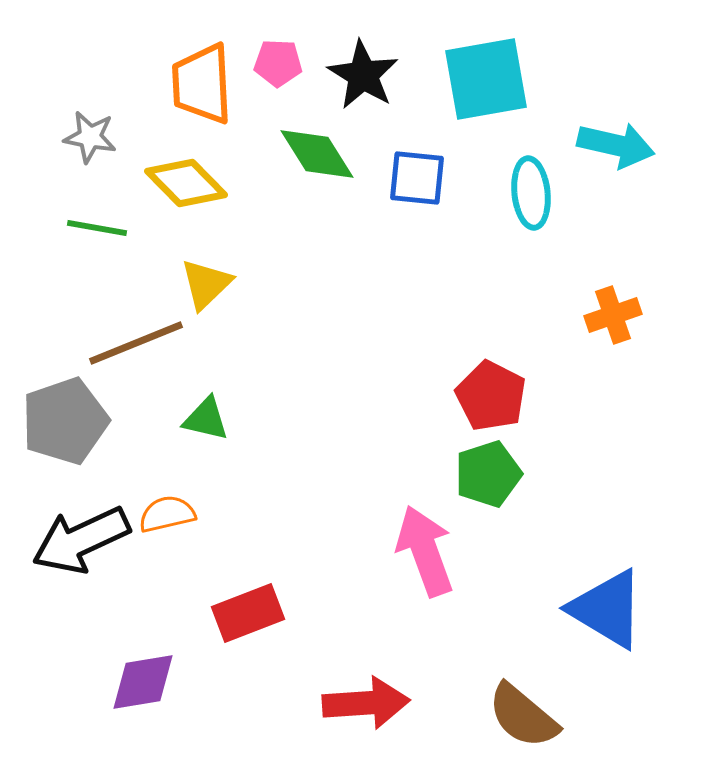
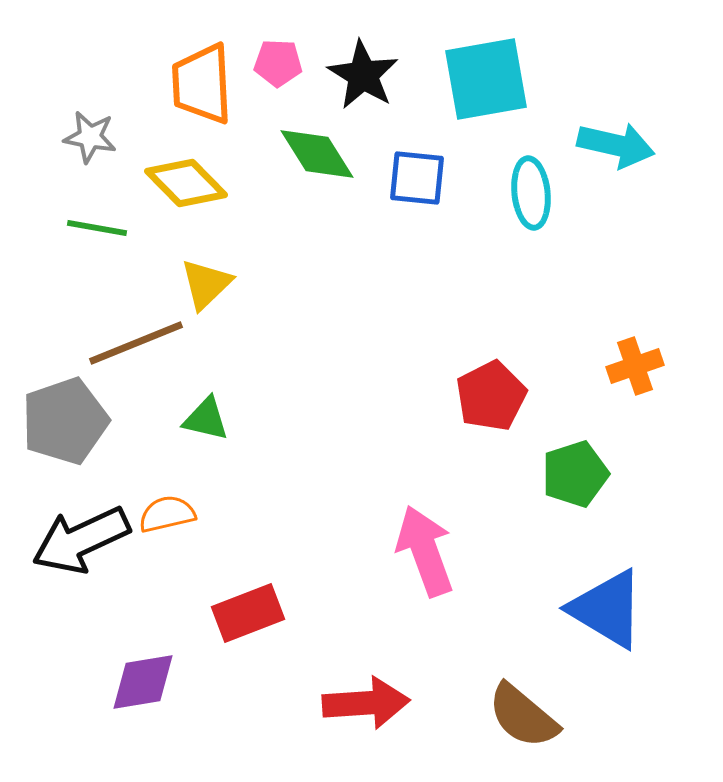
orange cross: moved 22 px right, 51 px down
red pentagon: rotated 18 degrees clockwise
green pentagon: moved 87 px right
